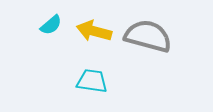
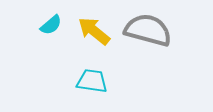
yellow arrow: rotated 24 degrees clockwise
gray semicircle: moved 6 px up
